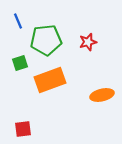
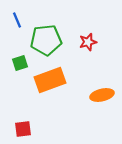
blue line: moved 1 px left, 1 px up
